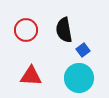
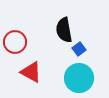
red circle: moved 11 px left, 12 px down
blue square: moved 4 px left, 1 px up
red triangle: moved 4 px up; rotated 25 degrees clockwise
